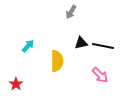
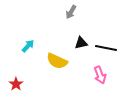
black line: moved 3 px right, 2 px down
yellow semicircle: rotated 115 degrees clockwise
pink arrow: rotated 24 degrees clockwise
